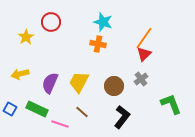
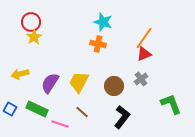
red circle: moved 20 px left
yellow star: moved 8 px right
red triangle: rotated 21 degrees clockwise
purple semicircle: rotated 10 degrees clockwise
